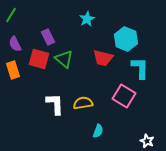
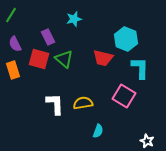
cyan star: moved 13 px left; rotated 14 degrees clockwise
